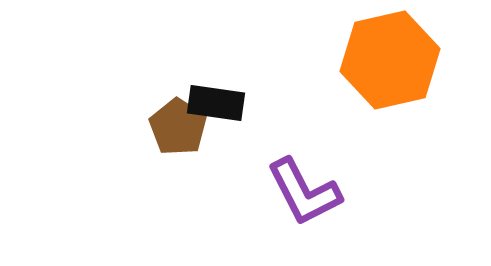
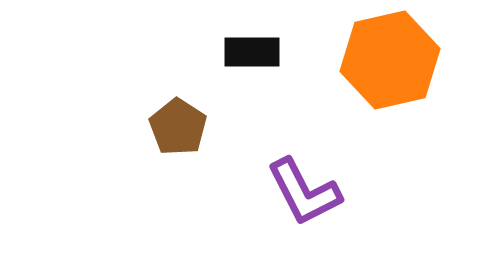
black rectangle: moved 36 px right, 51 px up; rotated 8 degrees counterclockwise
